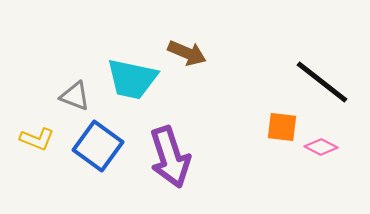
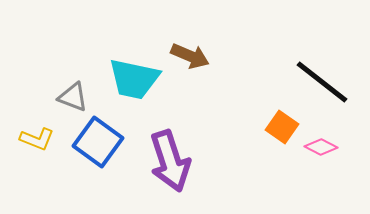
brown arrow: moved 3 px right, 3 px down
cyan trapezoid: moved 2 px right
gray triangle: moved 2 px left, 1 px down
orange square: rotated 28 degrees clockwise
blue square: moved 4 px up
purple arrow: moved 4 px down
